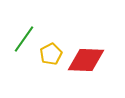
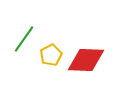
yellow pentagon: moved 1 px down
